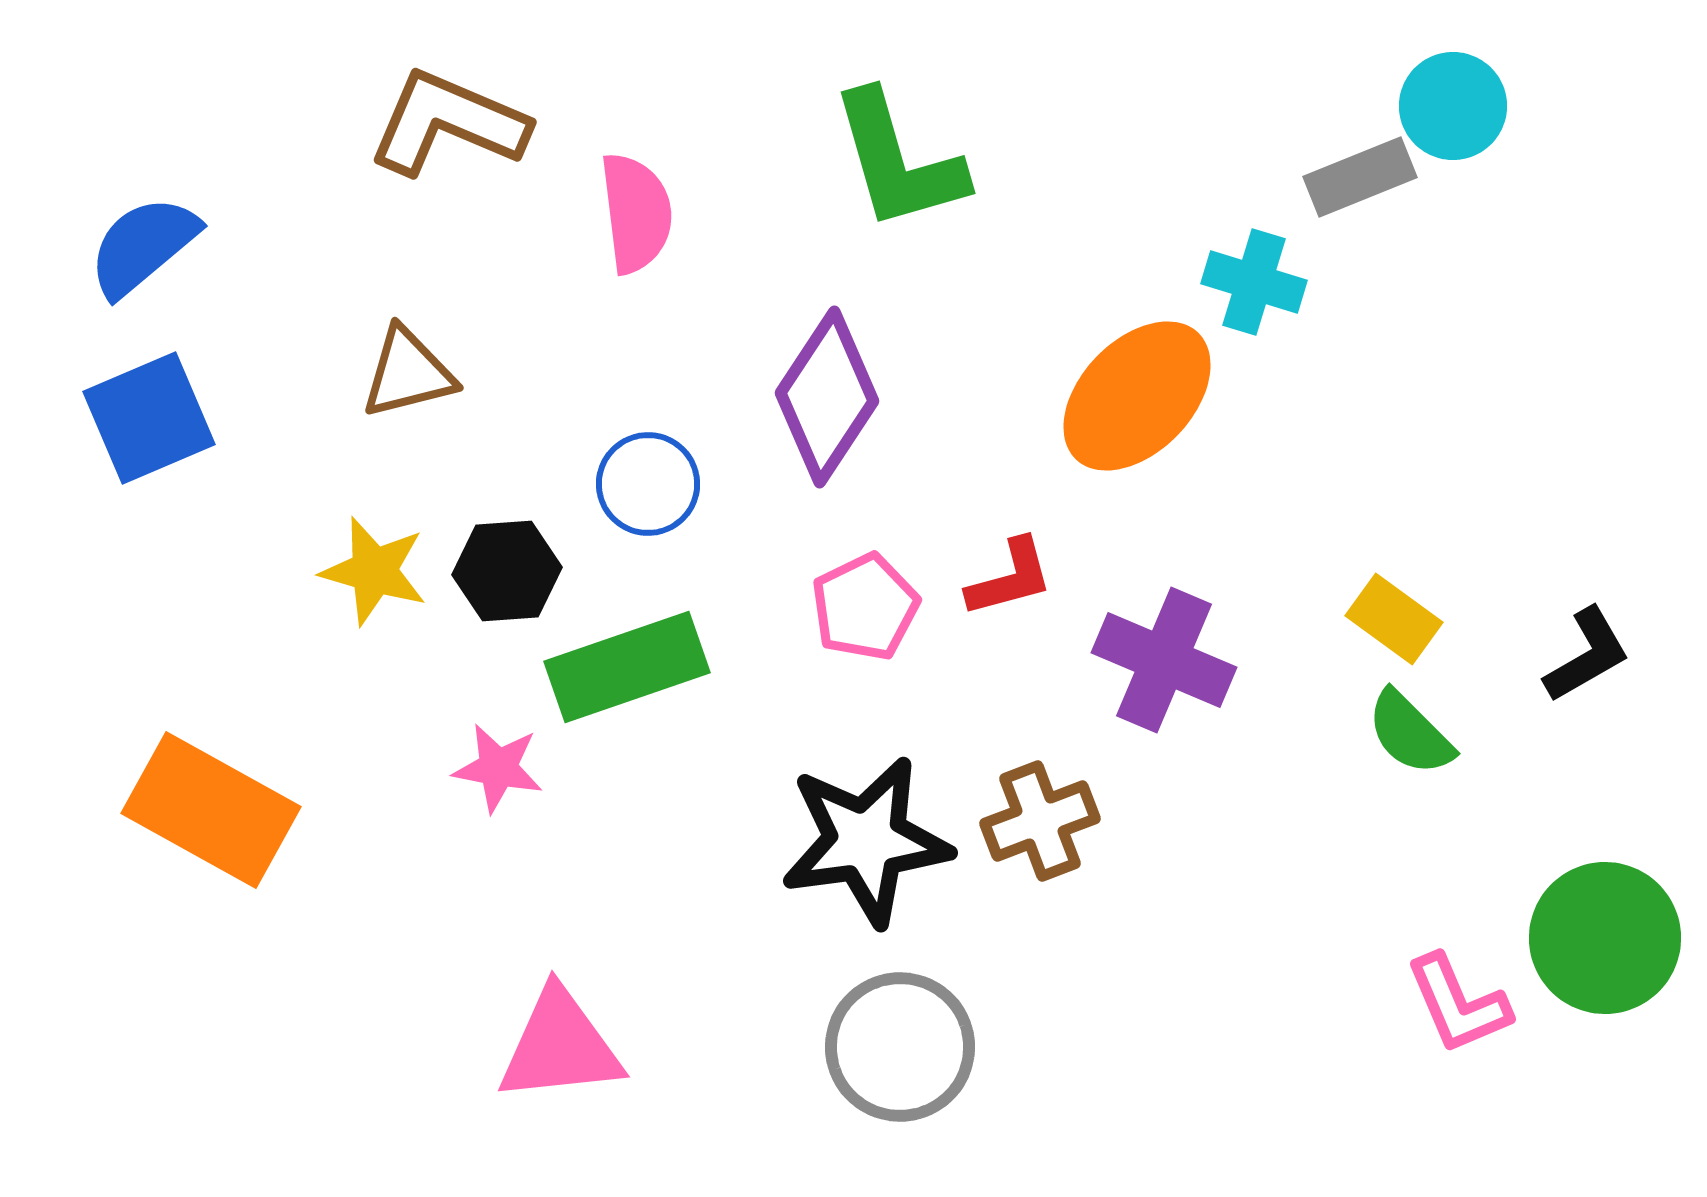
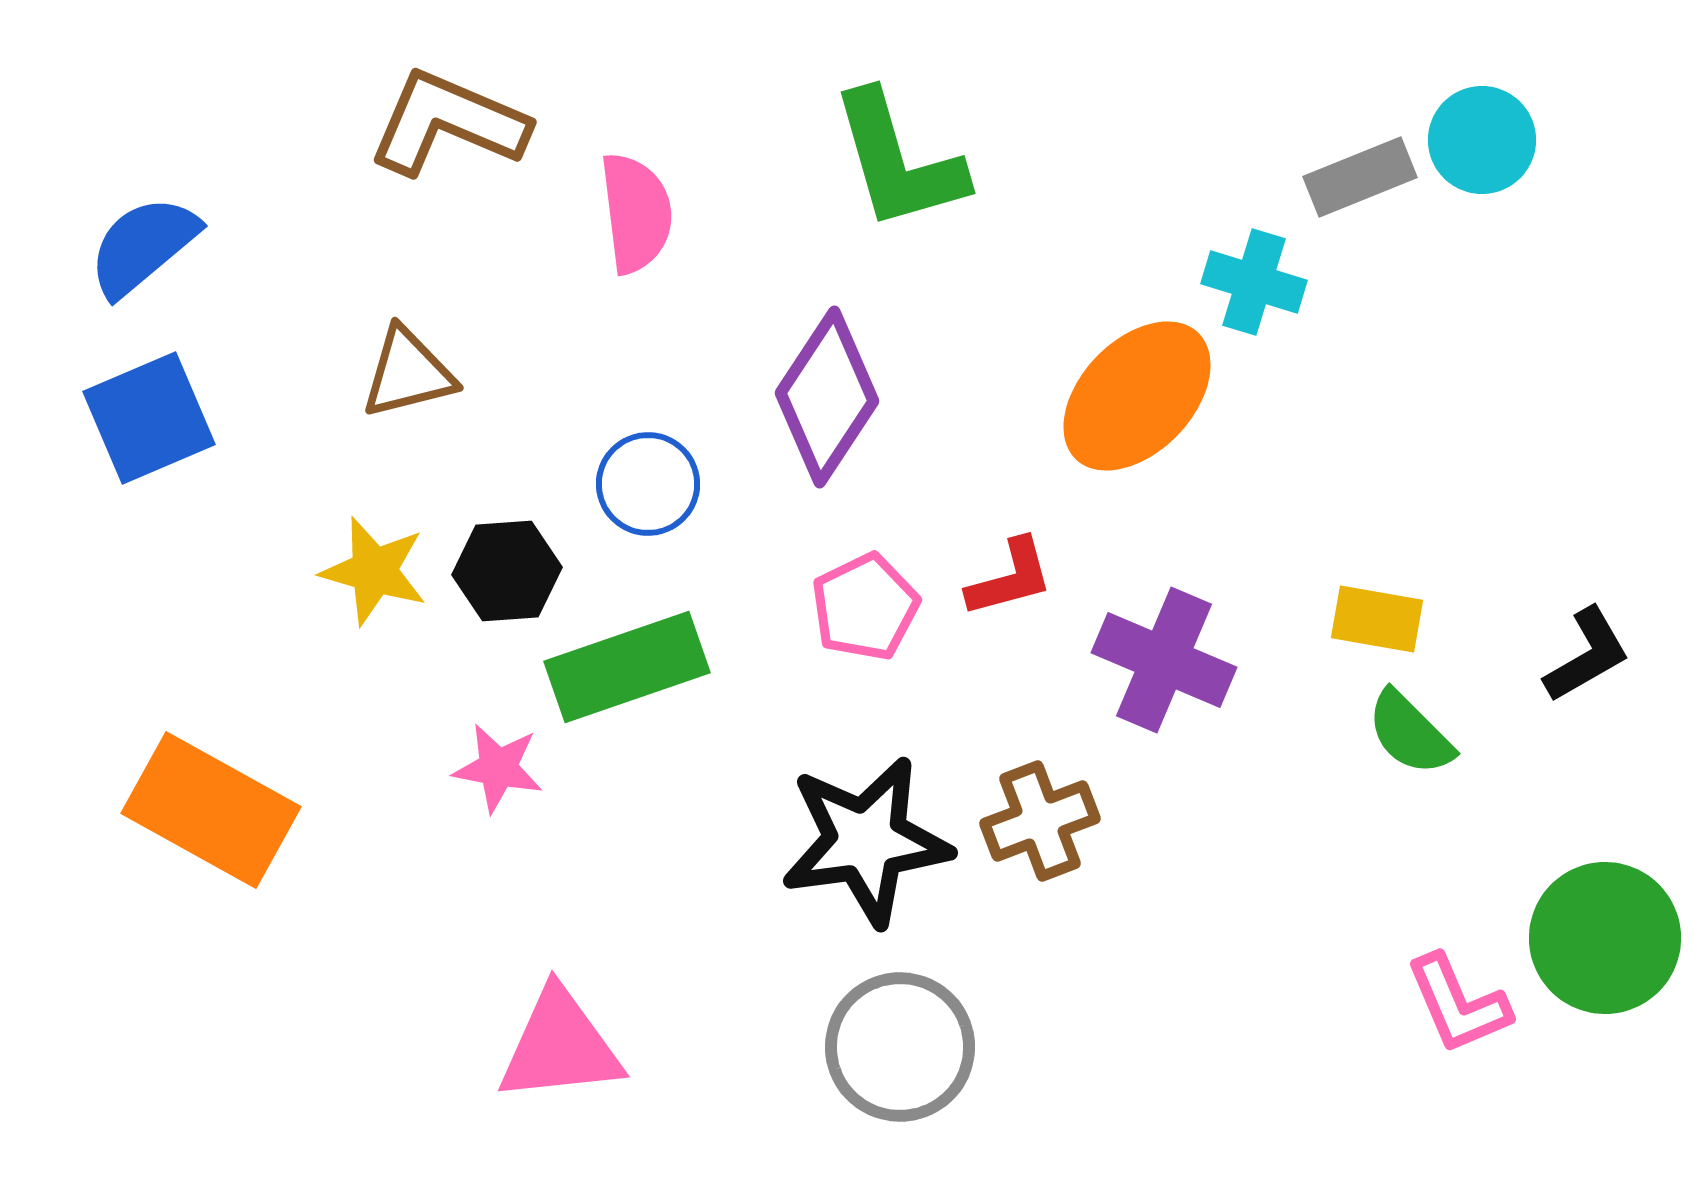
cyan circle: moved 29 px right, 34 px down
yellow rectangle: moved 17 px left; rotated 26 degrees counterclockwise
